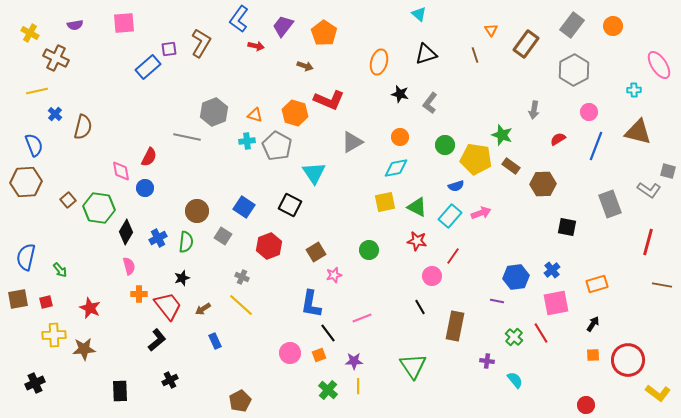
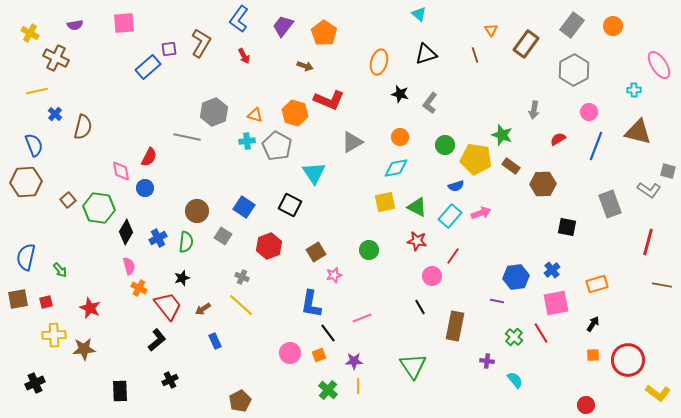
red arrow at (256, 46): moved 12 px left, 10 px down; rotated 49 degrees clockwise
orange cross at (139, 294): moved 6 px up; rotated 28 degrees clockwise
